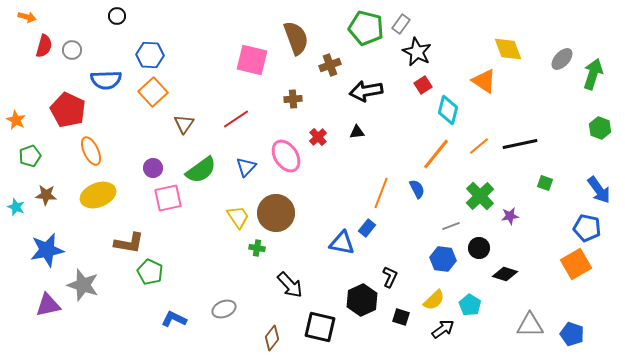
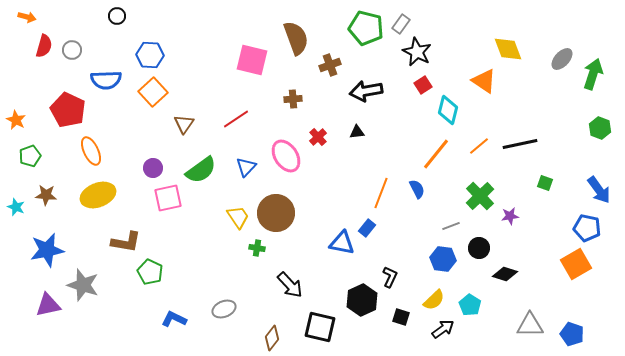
brown L-shape at (129, 243): moved 3 px left, 1 px up
